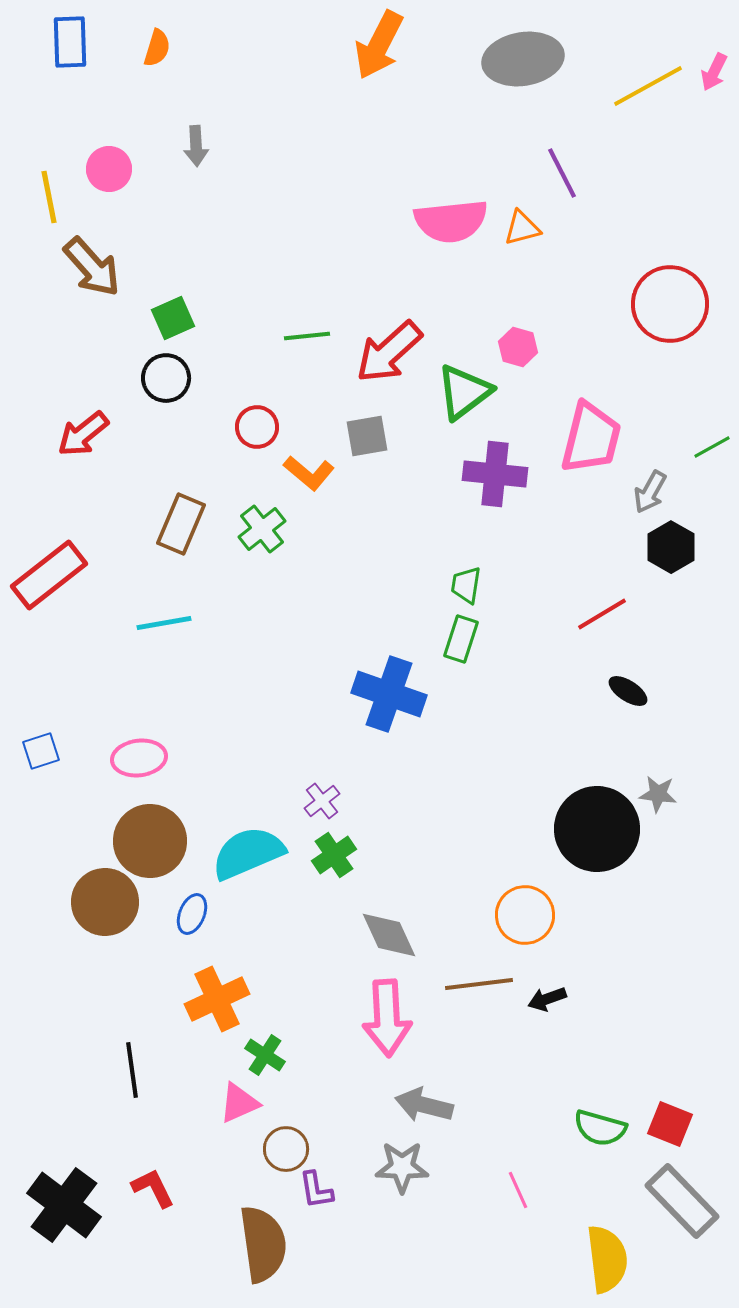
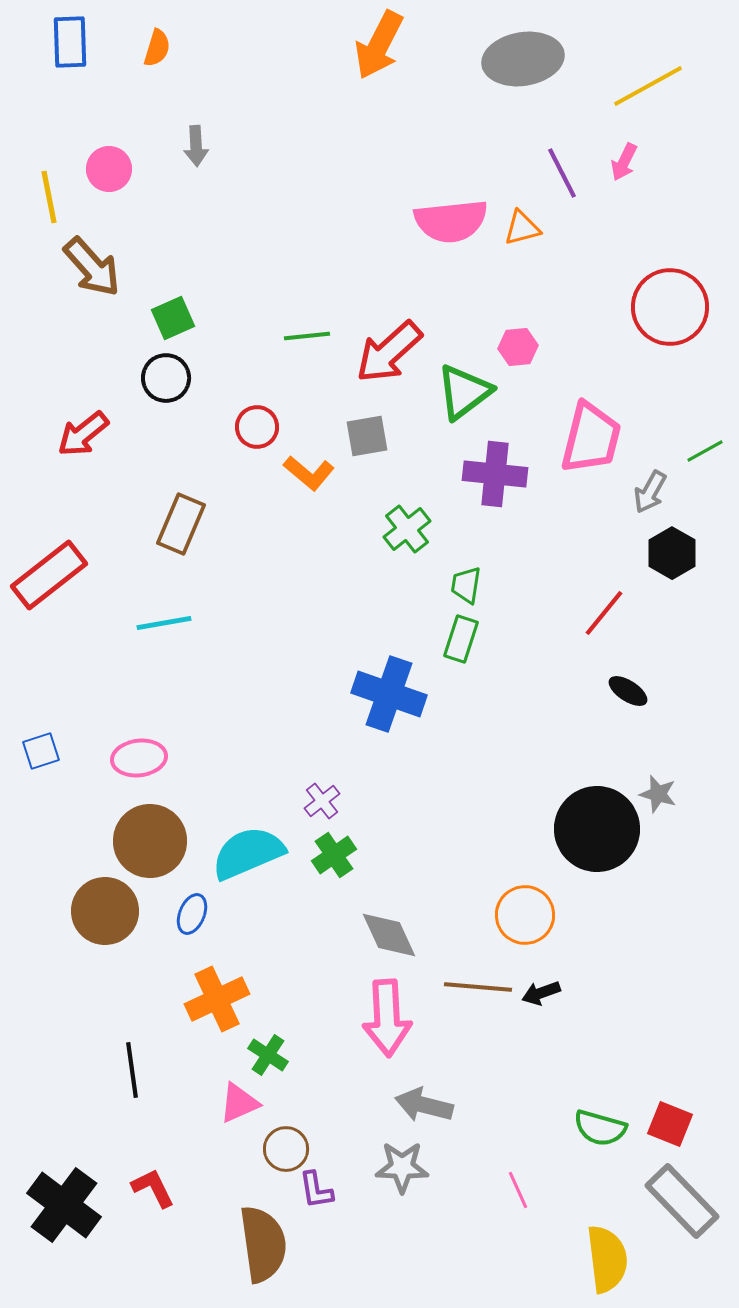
pink arrow at (714, 72): moved 90 px left, 90 px down
red circle at (670, 304): moved 3 px down
pink hexagon at (518, 347): rotated 21 degrees counterclockwise
green line at (712, 447): moved 7 px left, 4 px down
green cross at (262, 529): moved 145 px right
black hexagon at (671, 547): moved 1 px right, 6 px down
red line at (602, 614): moved 2 px right, 1 px up; rotated 20 degrees counterclockwise
gray star at (658, 794): rotated 9 degrees clockwise
brown circle at (105, 902): moved 9 px down
brown line at (479, 984): moved 1 px left, 3 px down; rotated 12 degrees clockwise
black arrow at (547, 999): moved 6 px left, 6 px up
green cross at (265, 1055): moved 3 px right
